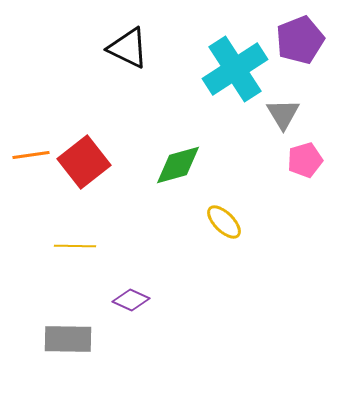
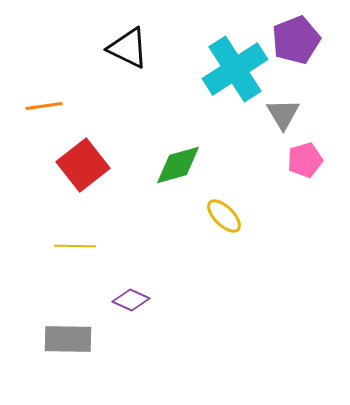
purple pentagon: moved 4 px left
orange line: moved 13 px right, 49 px up
red square: moved 1 px left, 3 px down
yellow ellipse: moved 6 px up
